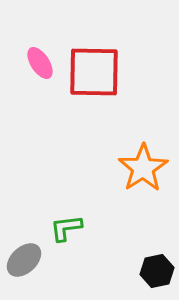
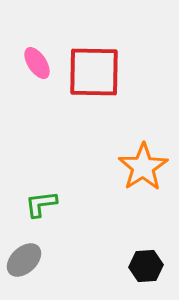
pink ellipse: moved 3 px left
orange star: moved 1 px up
green L-shape: moved 25 px left, 24 px up
black hexagon: moved 11 px left, 5 px up; rotated 8 degrees clockwise
